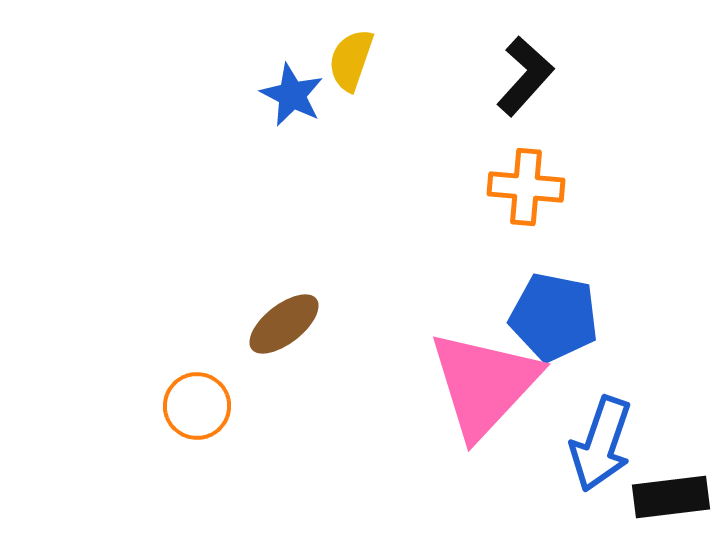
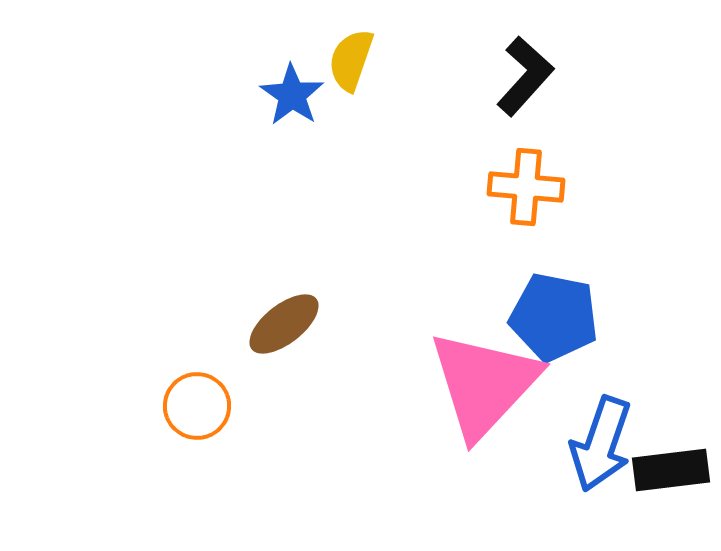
blue star: rotated 8 degrees clockwise
black rectangle: moved 27 px up
